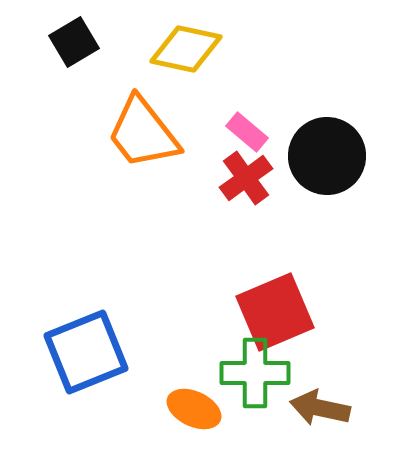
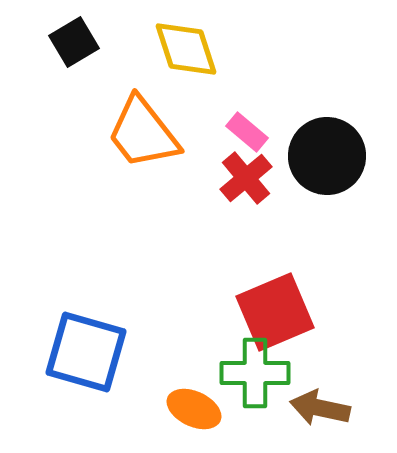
yellow diamond: rotated 60 degrees clockwise
red cross: rotated 4 degrees counterclockwise
blue square: rotated 38 degrees clockwise
